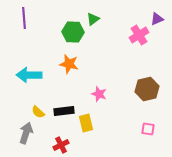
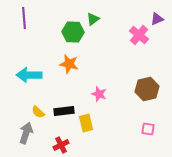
pink cross: rotated 18 degrees counterclockwise
